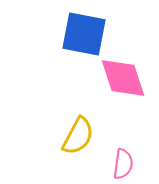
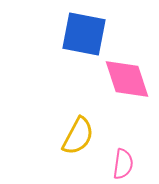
pink diamond: moved 4 px right, 1 px down
